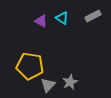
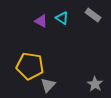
gray rectangle: moved 1 px up; rotated 63 degrees clockwise
gray star: moved 25 px right, 2 px down; rotated 14 degrees counterclockwise
